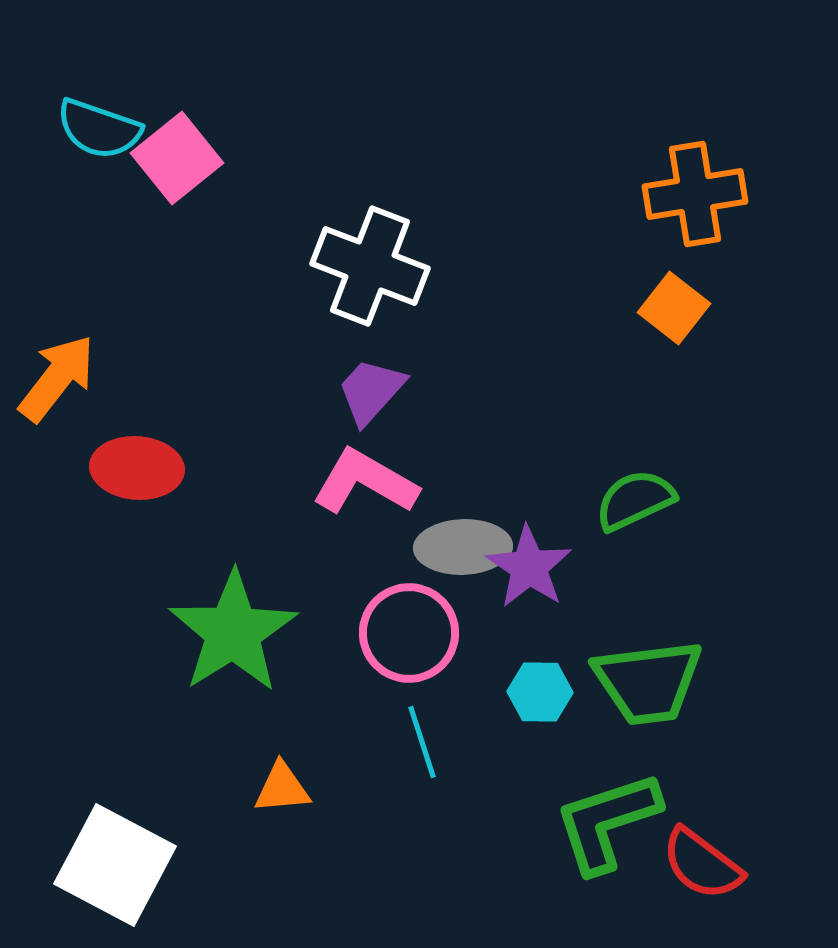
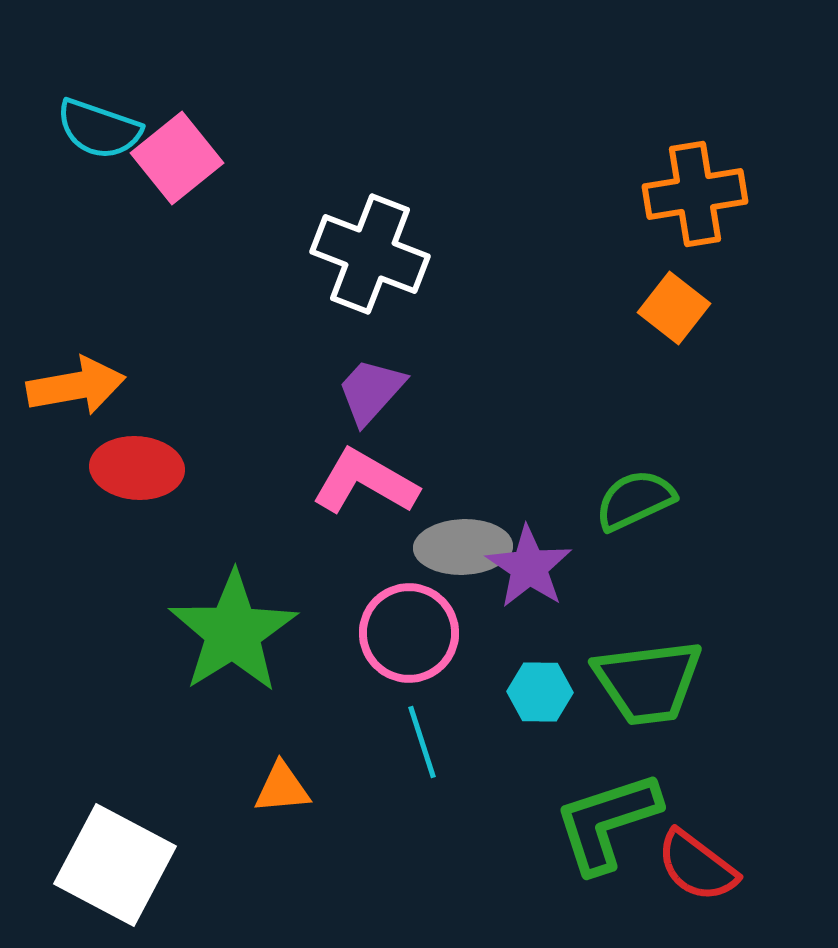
white cross: moved 12 px up
orange arrow: moved 19 px right, 8 px down; rotated 42 degrees clockwise
red semicircle: moved 5 px left, 2 px down
